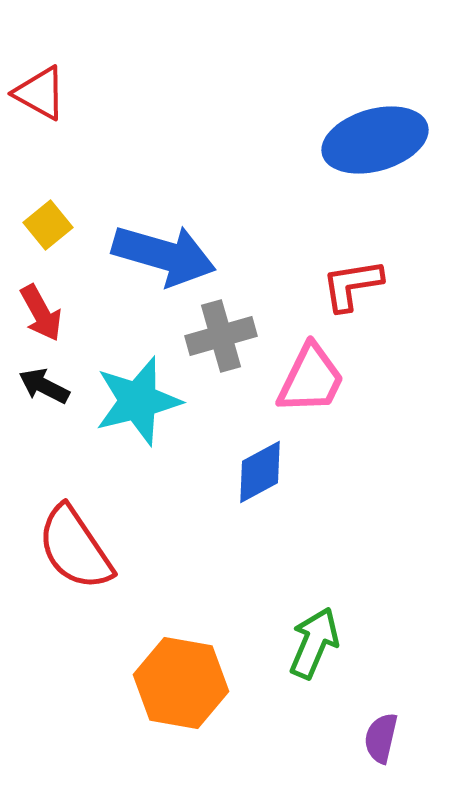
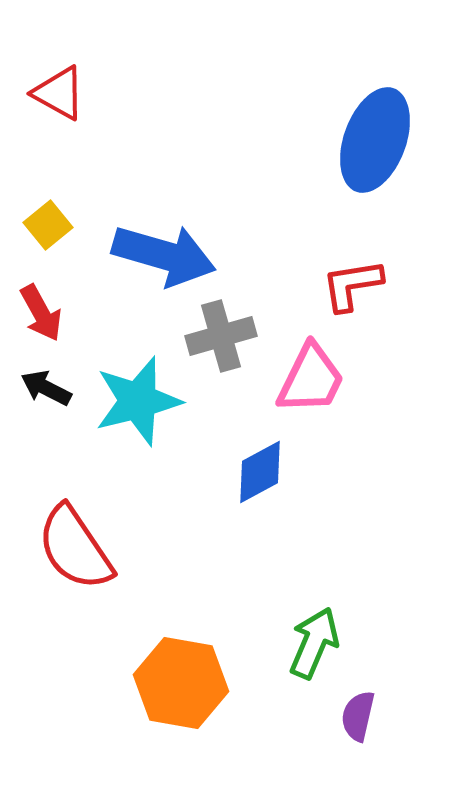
red triangle: moved 19 px right
blue ellipse: rotated 54 degrees counterclockwise
black arrow: moved 2 px right, 2 px down
purple semicircle: moved 23 px left, 22 px up
